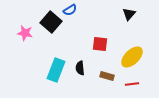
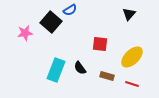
pink star: rotated 21 degrees counterclockwise
black semicircle: rotated 32 degrees counterclockwise
red line: rotated 24 degrees clockwise
